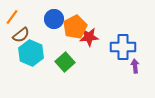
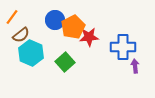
blue circle: moved 1 px right, 1 px down
orange pentagon: moved 2 px left
